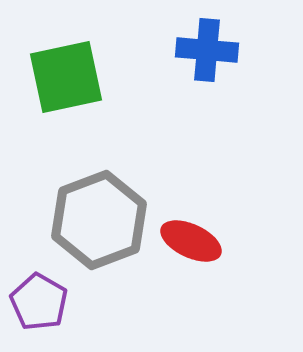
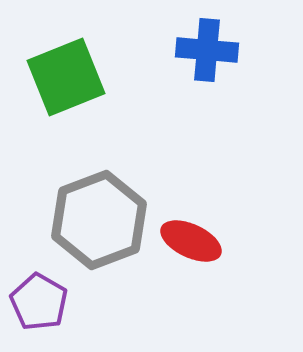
green square: rotated 10 degrees counterclockwise
